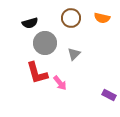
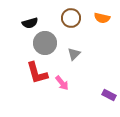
pink arrow: moved 2 px right
